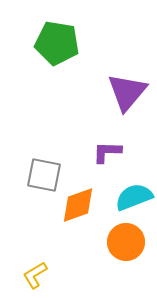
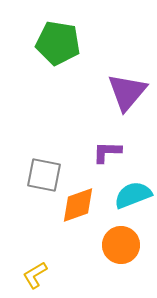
green pentagon: moved 1 px right
cyan semicircle: moved 1 px left, 2 px up
orange circle: moved 5 px left, 3 px down
